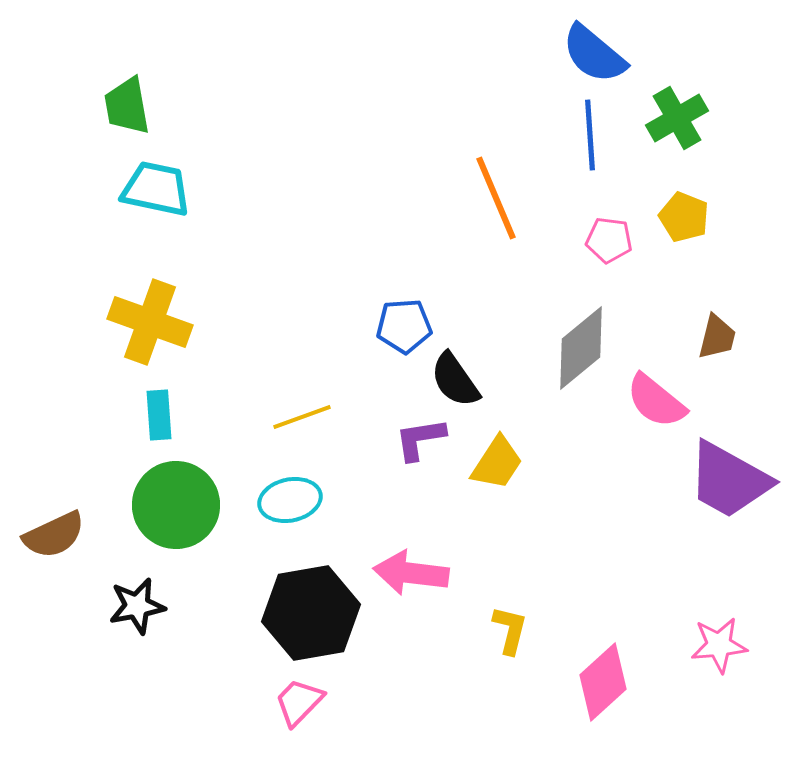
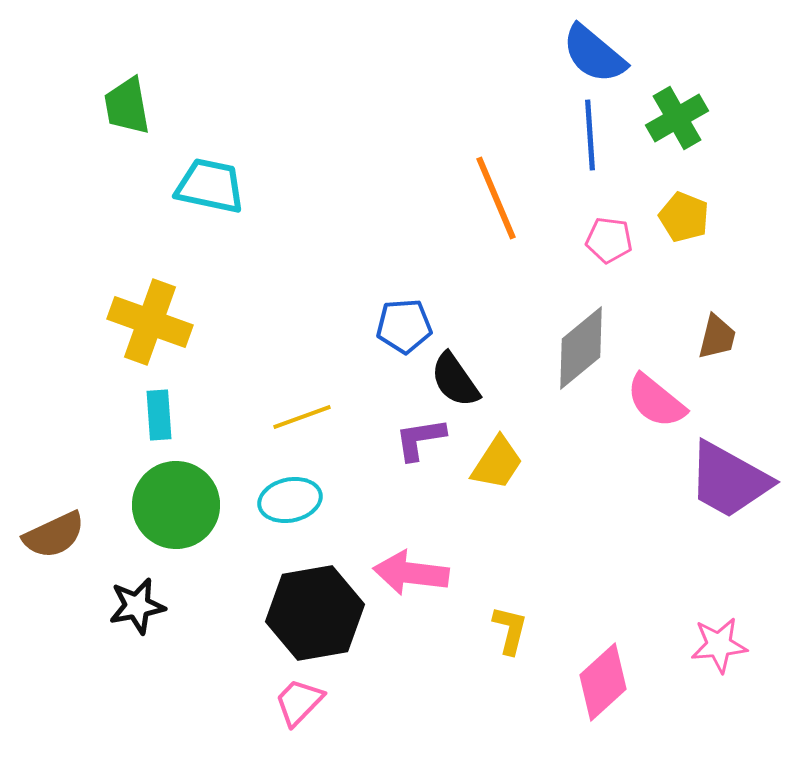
cyan trapezoid: moved 54 px right, 3 px up
black hexagon: moved 4 px right
